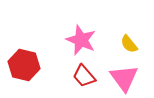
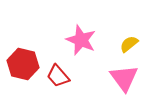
yellow semicircle: rotated 90 degrees clockwise
red hexagon: moved 1 px left, 1 px up
red trapezoid: moved 26 px left
